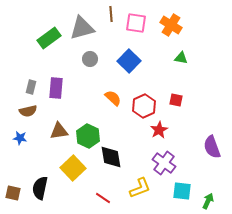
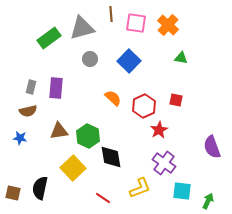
orange cross: moved 3 px left; rotated 10 degrees clockwise
